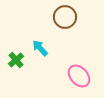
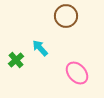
brown circle: moved 1 px right, 1 px up
pink ellipse: moved 2 px left, 3 px up
